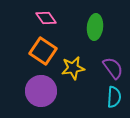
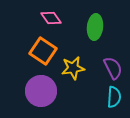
pink diamond: moved 5 px right
purple semicircle: rotated 10 degrees clockwise
